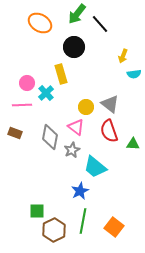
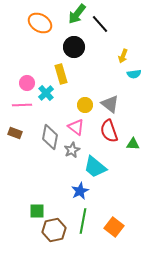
yellow circle: moved 1 px left, 2 px up
brown hexagon: rotated 15 degrees clockwise
